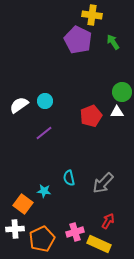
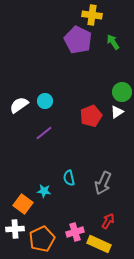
white triangle: rotated 32 degrees counterclockwise
gray arrow: rotated 20 degrees counterclockwise
